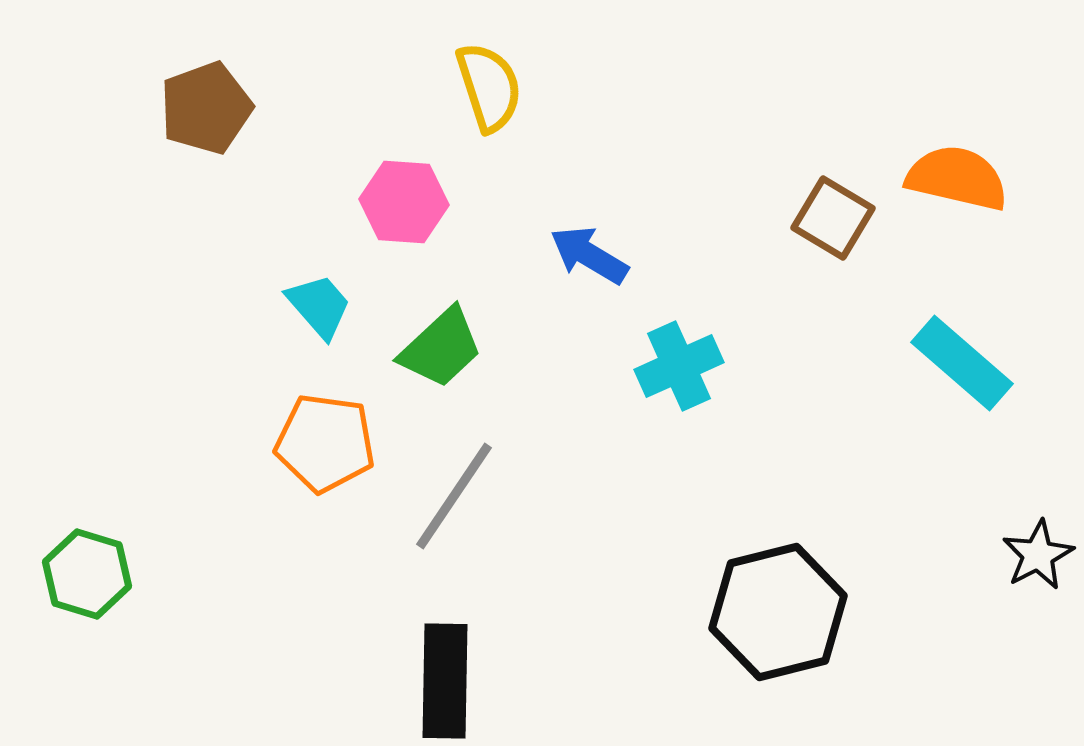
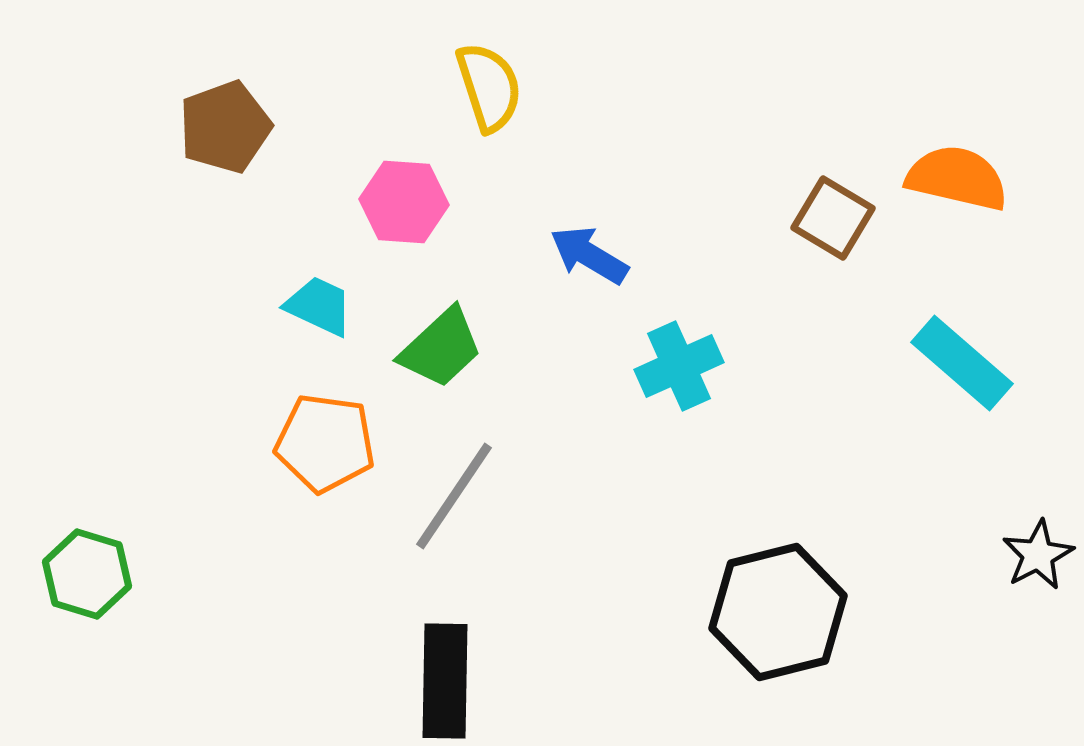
brown pentagon: moved 19 px right, 19 px down
cyan trapezoid: rotated 24 degrees counterclockwise
